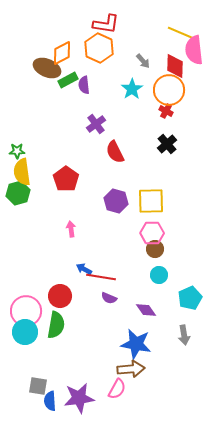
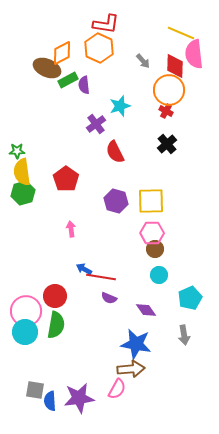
pink semicircle at (194, 50): moved 4 px down
cyan star at (132, 89): moved 12 px left, 17 px down; rotated 15 degrees clockwise
green hexagon at (18, 193): moved 5 px right
red circle at (60, 296): moved 5 px left
gray square at (38, 386): moved 3 px left, 4 px down
